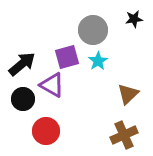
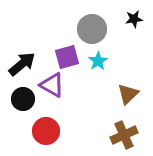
gray circle: moved 1 px left, 1 px up
